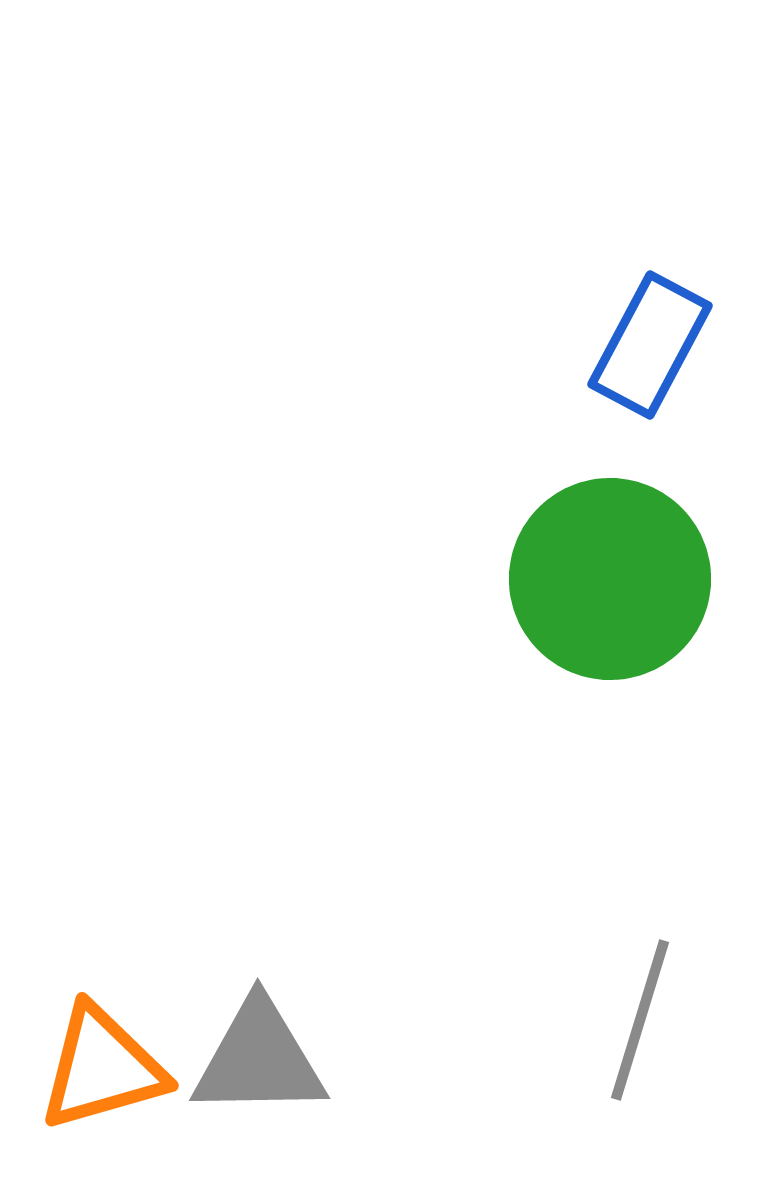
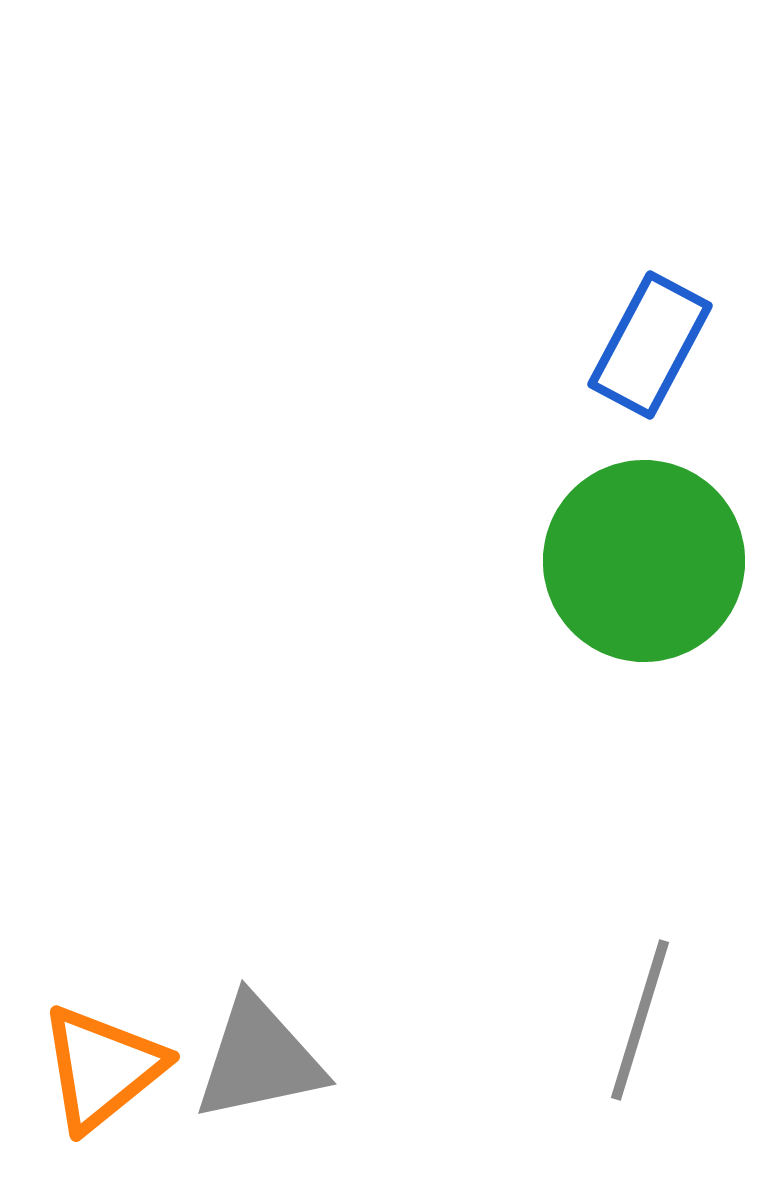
green circle: moved 34 px right, 18 px up
gray triangle: rotated 11 degrees counterclockwise
orange triangle: rotated 23 degrees counterclockwise
